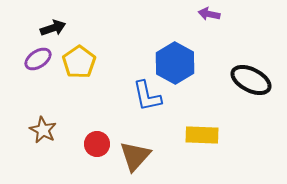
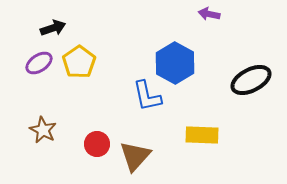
purple ellipse: moved 1 px right, 4 px down
black ellipse: rotated 54 degrees counterclockwise
